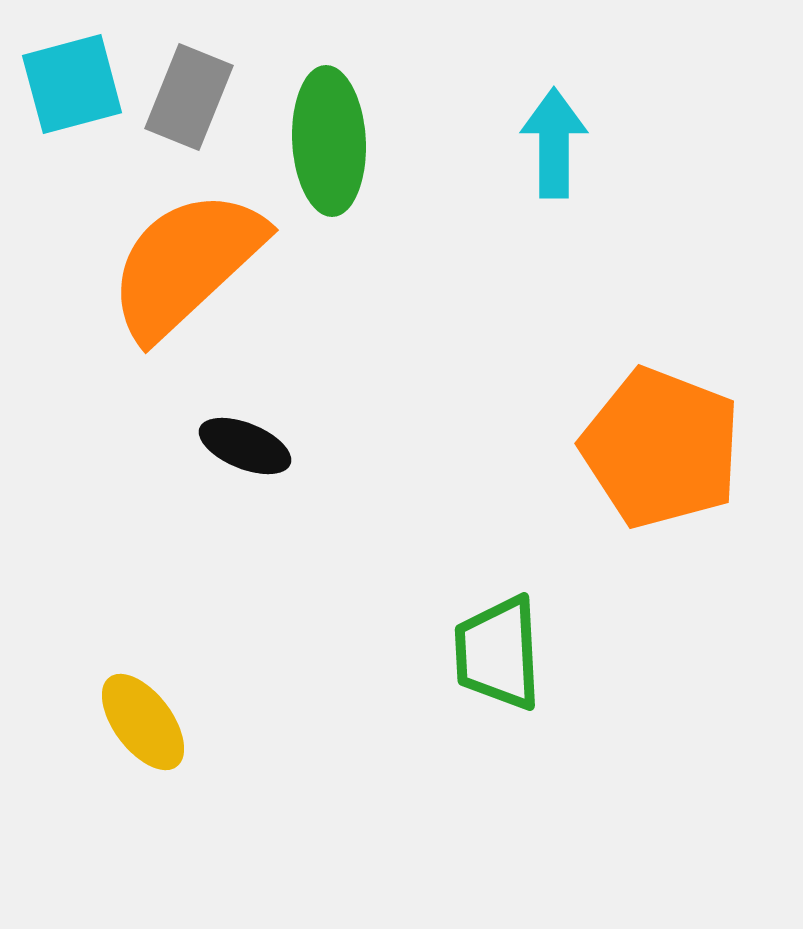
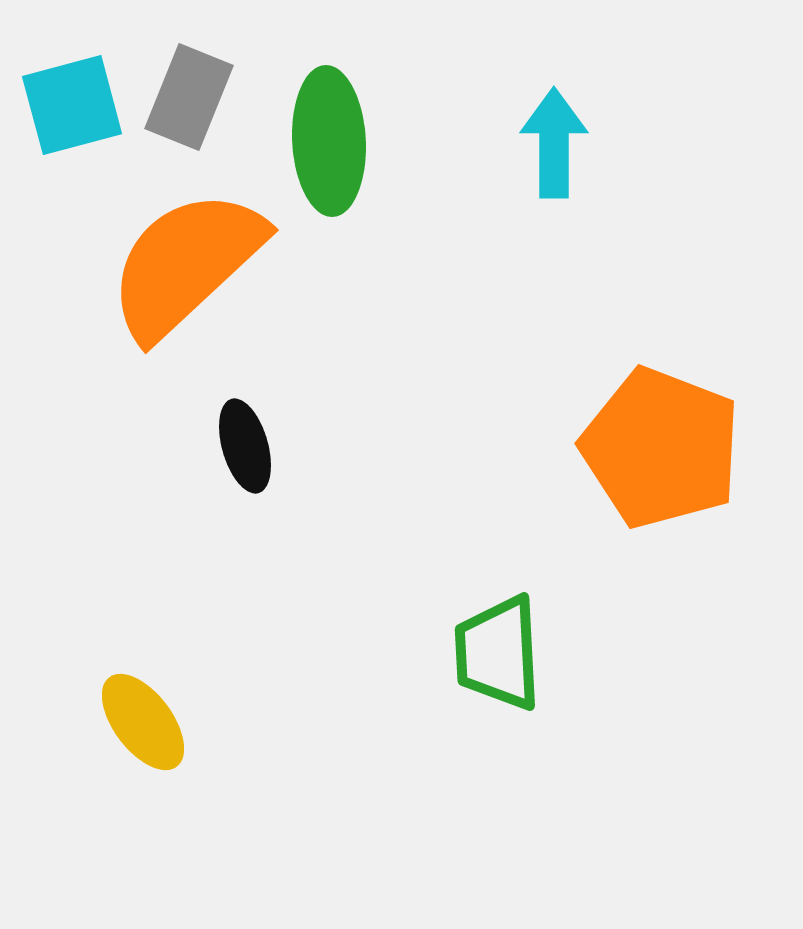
cyan square: moved 21 px down
black ellipse: rotated 52 degrees clockwise
